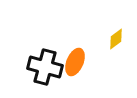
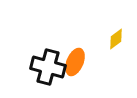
black cross: moved 3 px right
